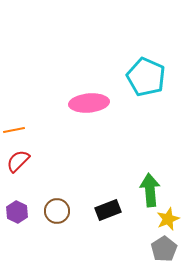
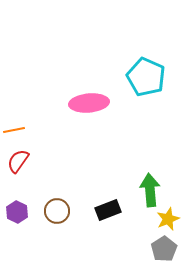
red semicircle: rotated 10 degrees counterclockwise
